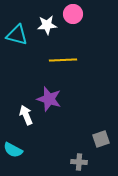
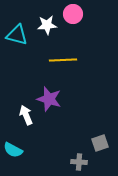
gray square: moved 1 px left, 4 px down
